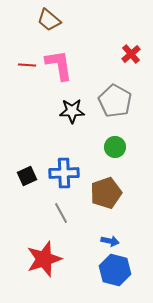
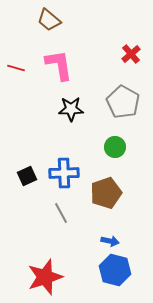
red line: moved 11 px left, 3 px down; rotated 12 degrees clockwise
gray pentagon: moved 8 px right, 1 px down
black star: moved 1 px left, 2 px up
red star: moved 1 px right, 18 px down
